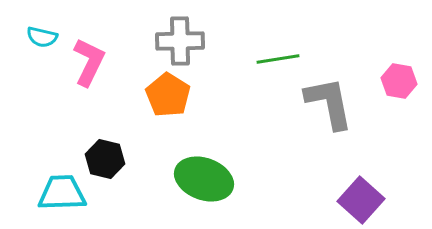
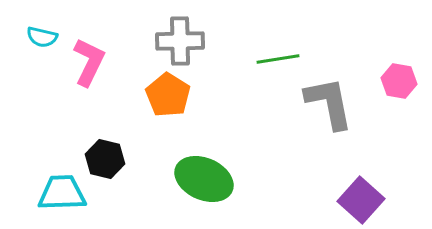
green ellipse: rotated 4 degrees clockwise
